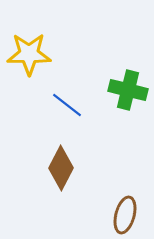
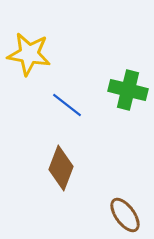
yellow star: rotated 9 degrees clockwise
brown diamond: rotated 6 degrees counterclockwise
brown ellipse: rotated 51 degrees counterclockwise
